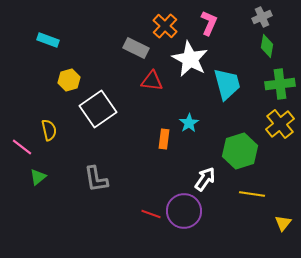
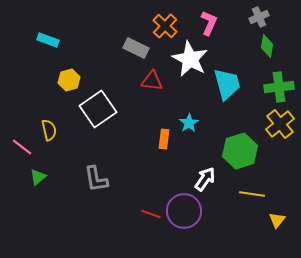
gray cross: moved 3 px left
green cross: moved 1 px left, 3 px down
yellow triangle: moved 6 px left, 3 px up
